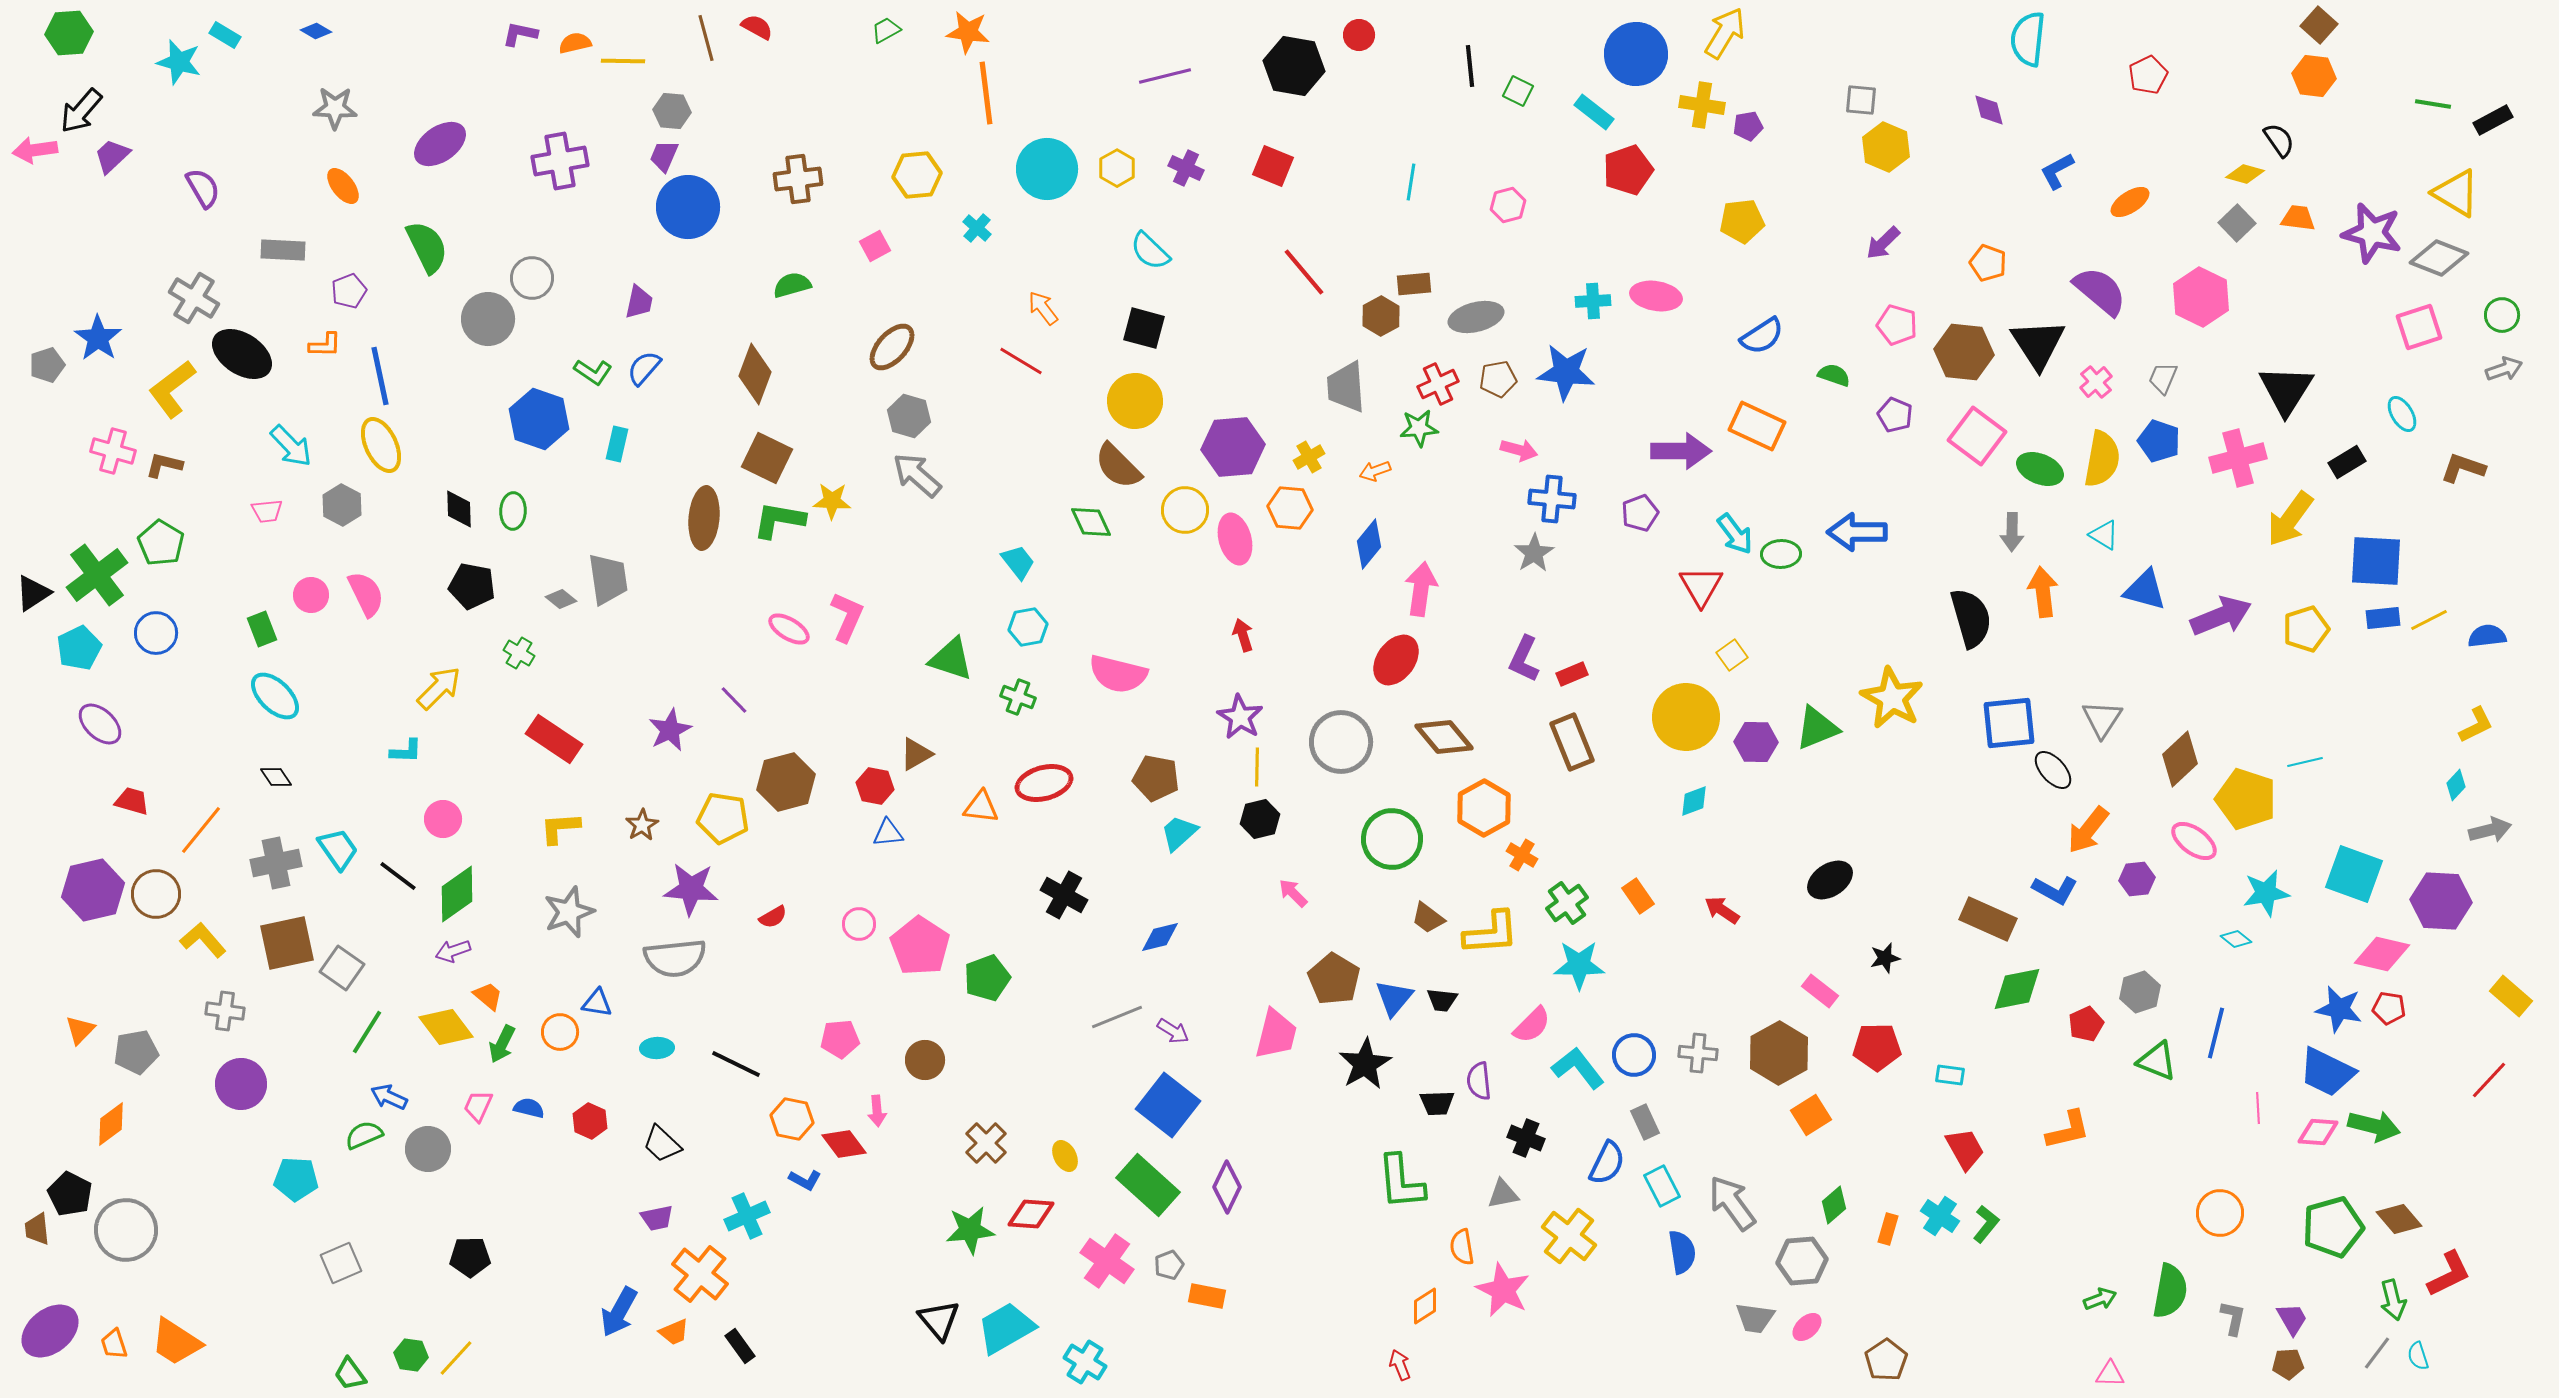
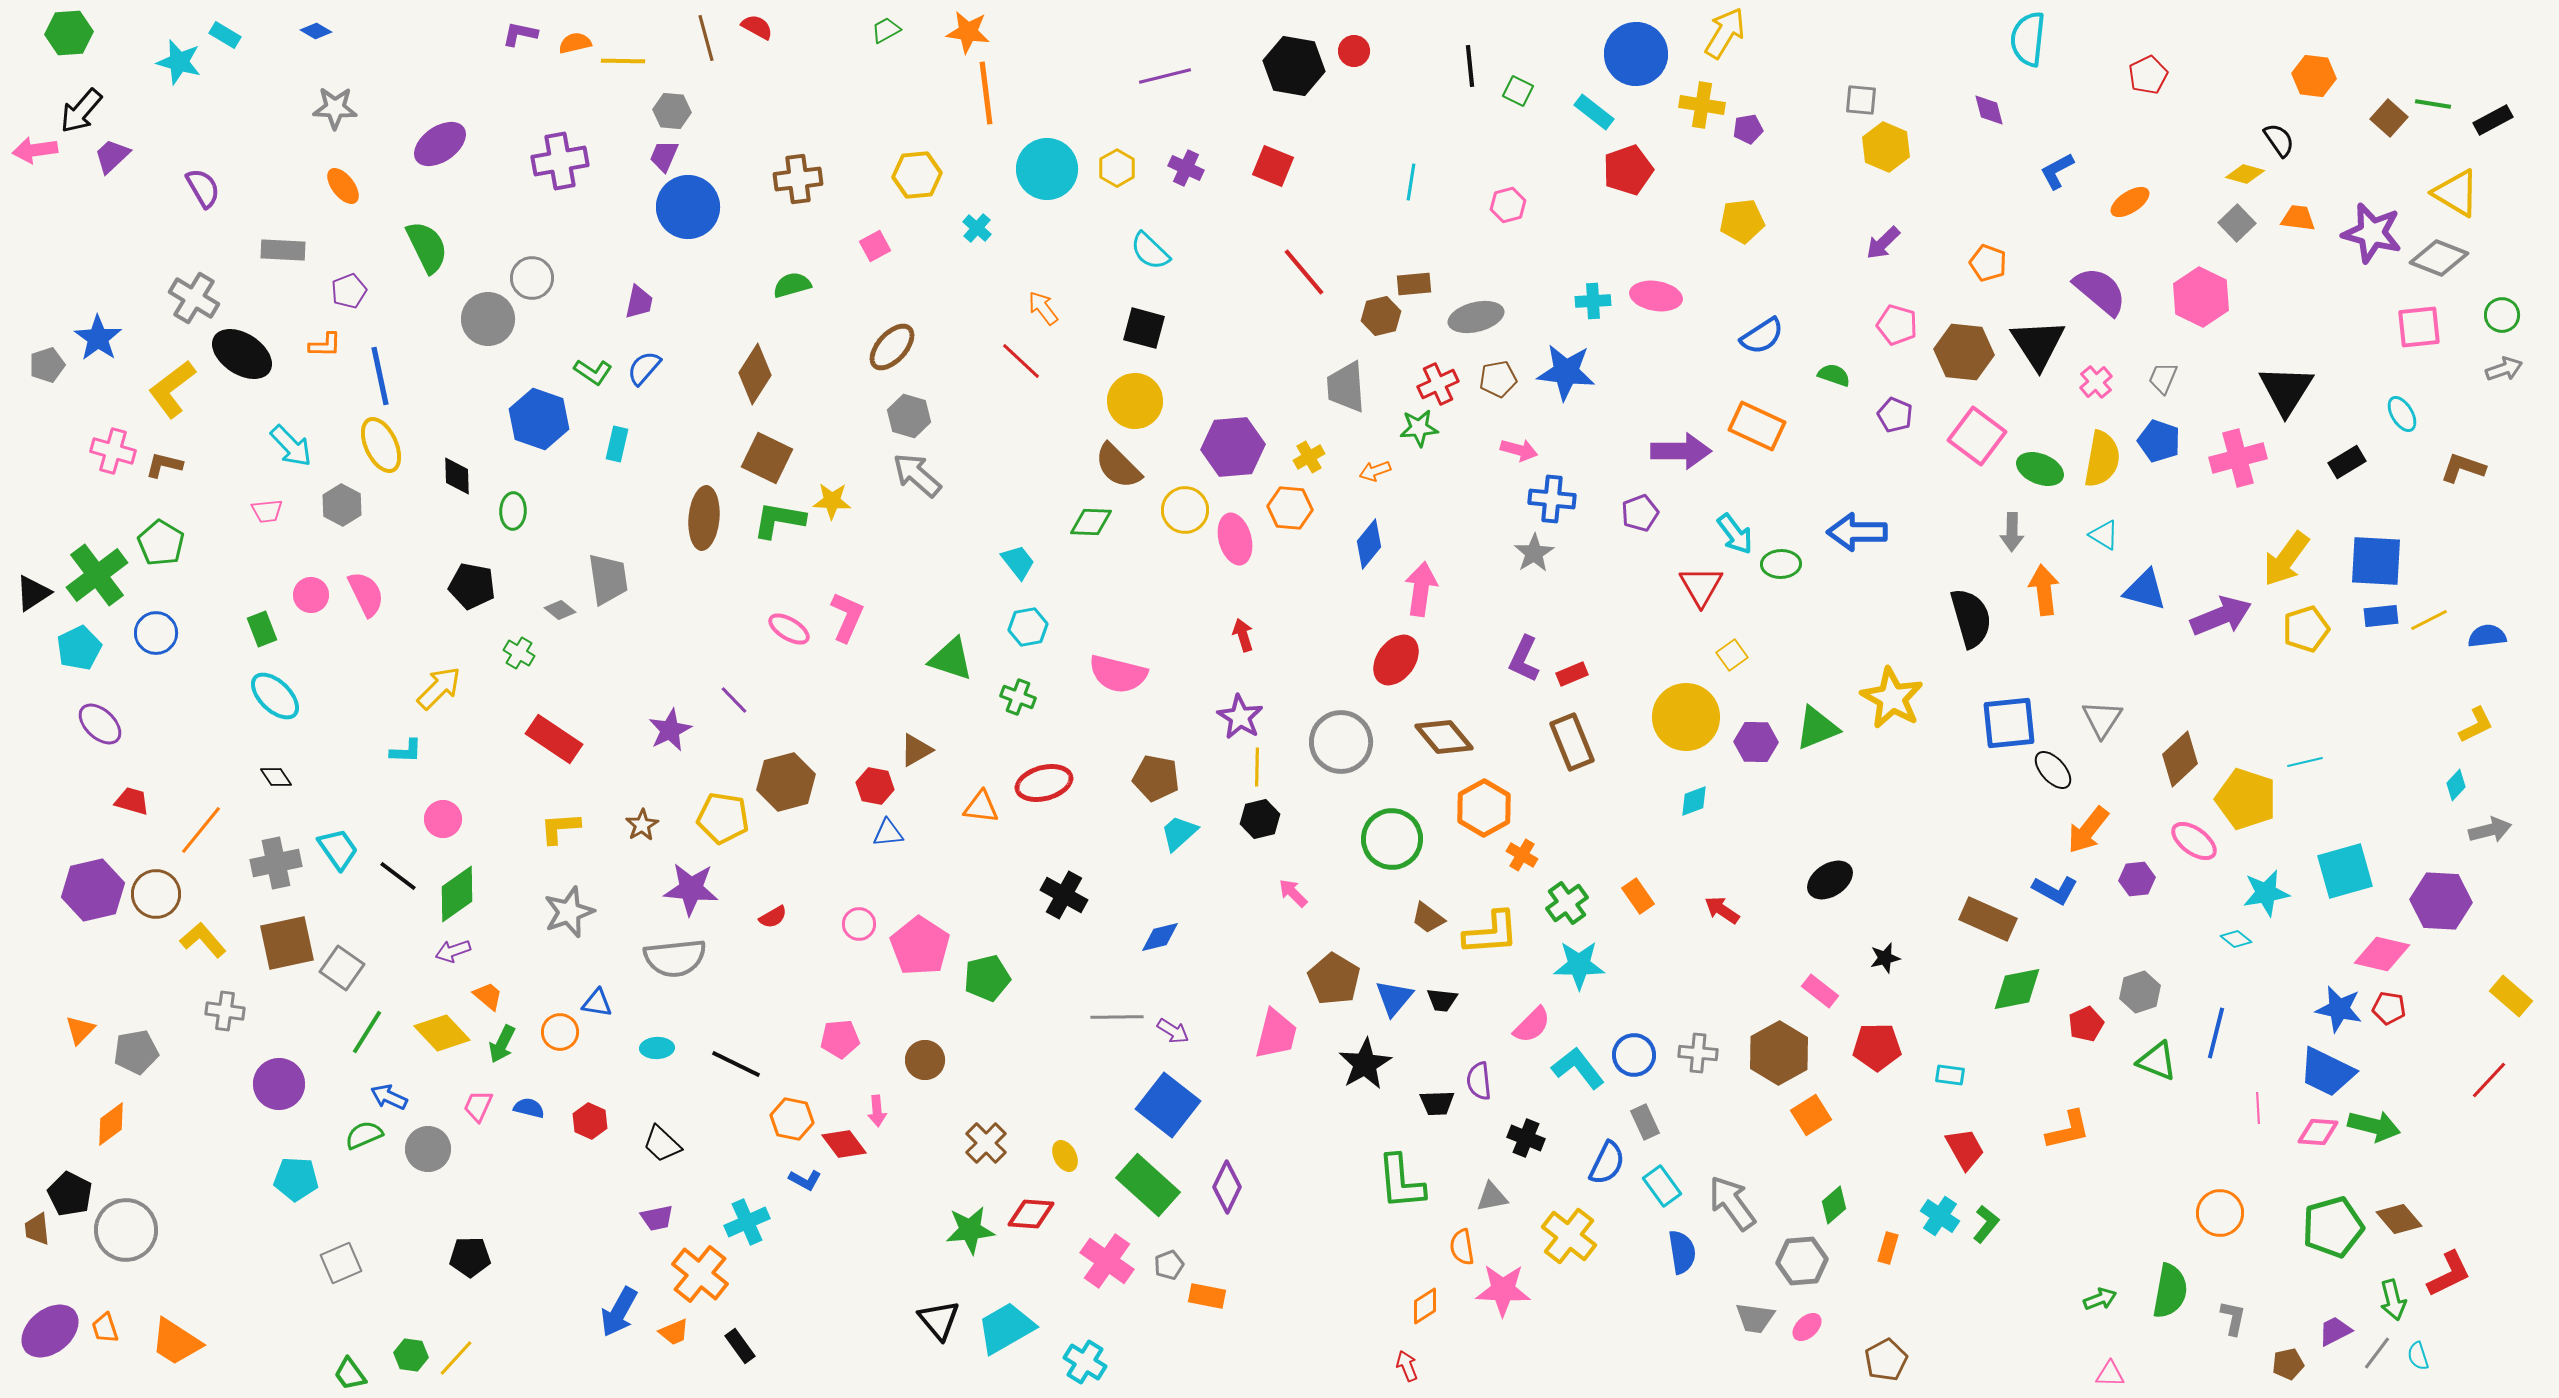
brown square at (2319, 25): moved 70 px right, 93 px down
red circle at (1359, 35): moved 5 px left, 16 px down
purple pentagon at (1748, 126): moved 3 px down
brown hexagon at (1381, 316): rotated 15 degrees clockwise
pink square at (2419, 327): rotated 12 degrees clockwise
red line at (1021, 361): rotated 12 degrees clockwise
brown diamond at (755, 374): rotated 12 degrees clockwise
black diamond at (459, 509): moved 2 px left, 33 px up
yellow arrow at (2290, 519): moved 4 px left, 40 px down
green diamond at (1091, 522): rotated 63 degrees counterclockwise
green ellipse at (1781, 554): moved 10 px down
orange arrow at (2043, 592): moved 1 px right, 2 px up
gray diamond at (561, 599): moved 1 px left, 11 px down
blue rectangle at (2383, 618): moved 2 px left, 2 px up
brown triangle at (916, 754): moved 4 px up
cyan square at (2354, 874): moved 9 px left, 3 px up; rotated 36 degrees counterclockwise
green pentagon at (987, 978): rotated 6 degrees clockwise
gray line at (1117, 1017): rotated 21 degrees clockwise
yellow diamond at (446, 1027): moved 4 px left, 6 px down; rotated 6 degrees counterclockwise
purple circle at (241, 1084): moved 38 px right
cyan rectangle at (1662, 1186): rotated 9 degrees counterclockwise
gray triangle at (1503, 1194): moved 11 px left, 3 px down
cyan cross at (747, 1216): moved 6 px down
orange rectangle at (1888, 1229): moved 19 px down
pink star at (1503, 1290): rotated 24 degrees counterclockwise
purple trapezoid at (2292, 1319): moved 43 px right, 12 px down; rotated 87 degrees counterclockwise
orange trapezoid at (114, 1344): moved 9 px left, 16 px up
brown pentagon at (1886, 1360): rotated 6 degrees clockwise
brown pentagon at (2288, 1364): rotated 8 degrees counterclockwise
red arrow at (1400, 1365): moved 7 px right, 1 px down
